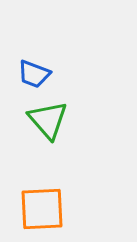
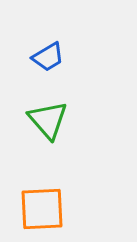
blue trapezoid: moved 14 px right, 17 px up; rotated 52 degrees counterclockwise
